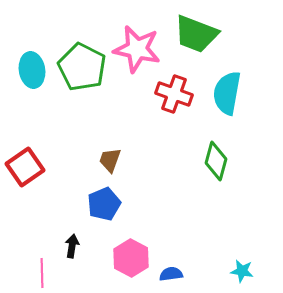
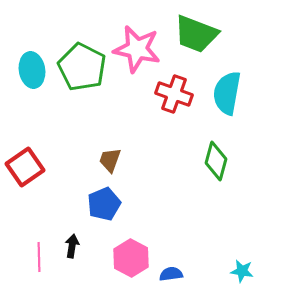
pink line: moved 3 px left, 16 px up
